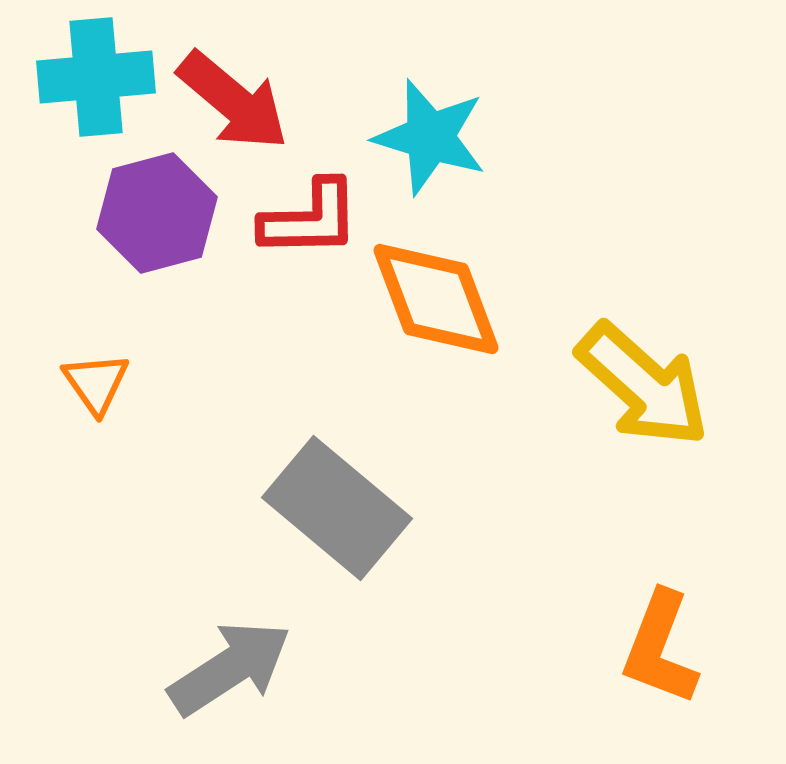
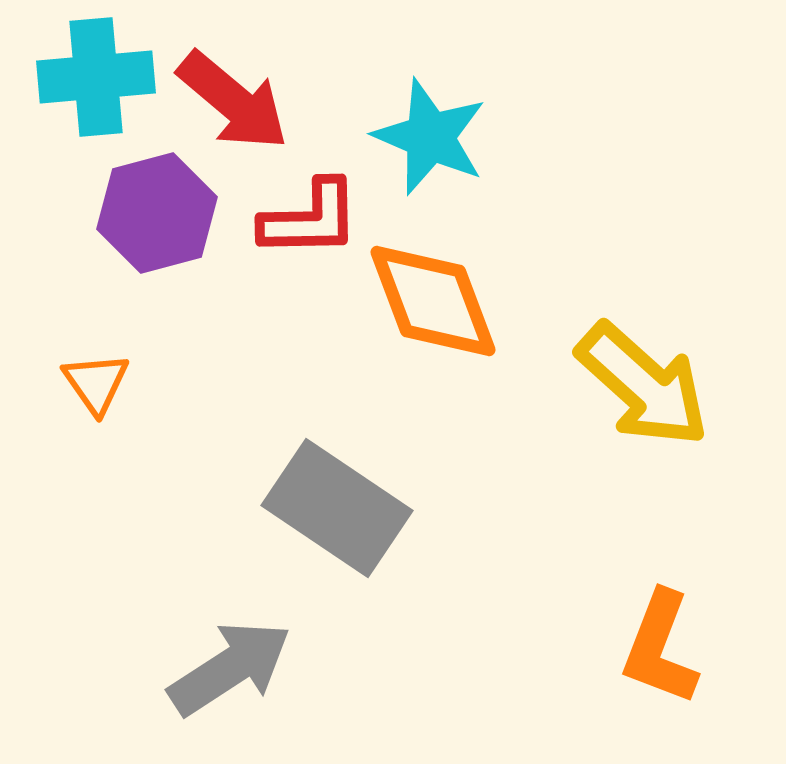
cyan star: rotated 6 degrees clockwise
orange diamond: moved 3 px left, 2 px down
gray rectangle: rotated 6 degrees counterclockwise
